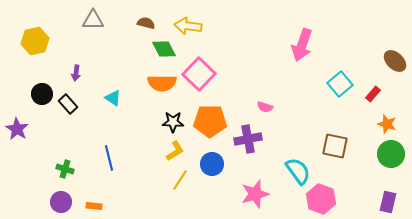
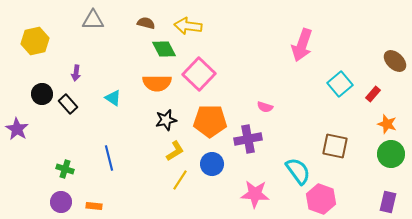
orange semicircle: moved 5 px left
black star: moved 7 px left, 2 px up; rotated 15 degrees counterclockwise
pink star: rotated 20 degrees clockwise
